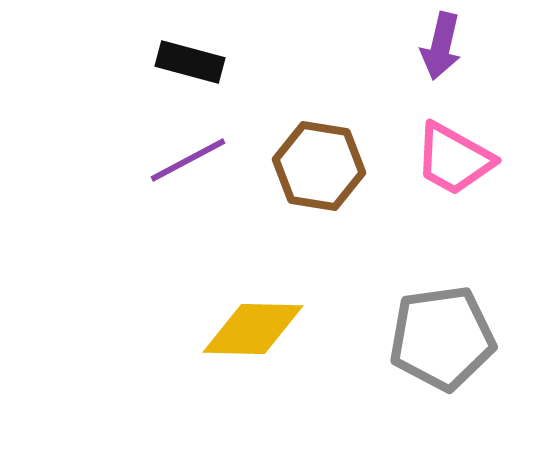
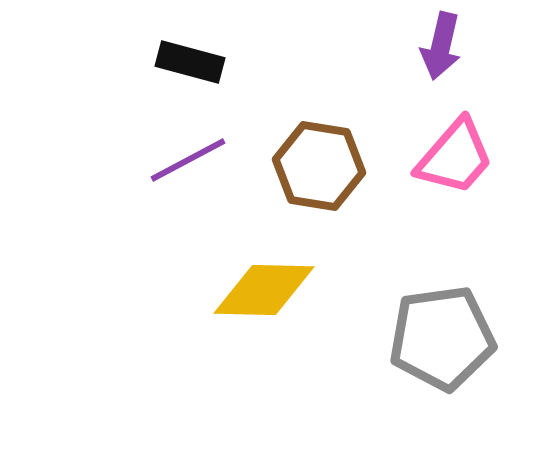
pink trapezoid: moved 1 px right, 2 px up; rotated 78 degrees counterclockwise
yellow diamond: moved 11 px right, 39 px up
